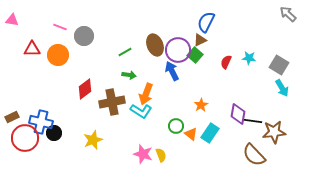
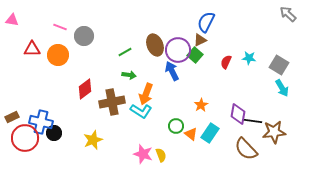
brown semicircle: moved 8 px left, 6 px up
